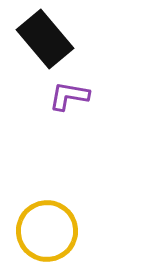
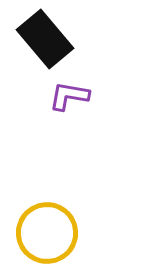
yellow circle: moved 2 px down
